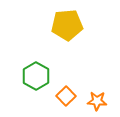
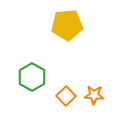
green hexagon: moved 4 px left, 1 px down
orange star: moved 3 px left, 6 px up
